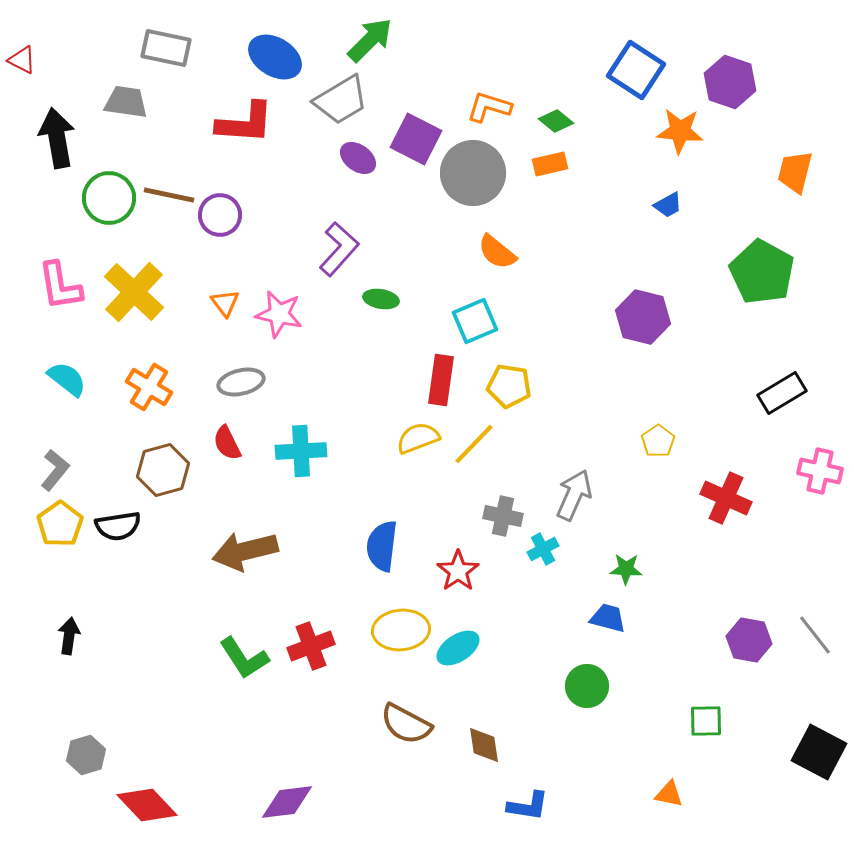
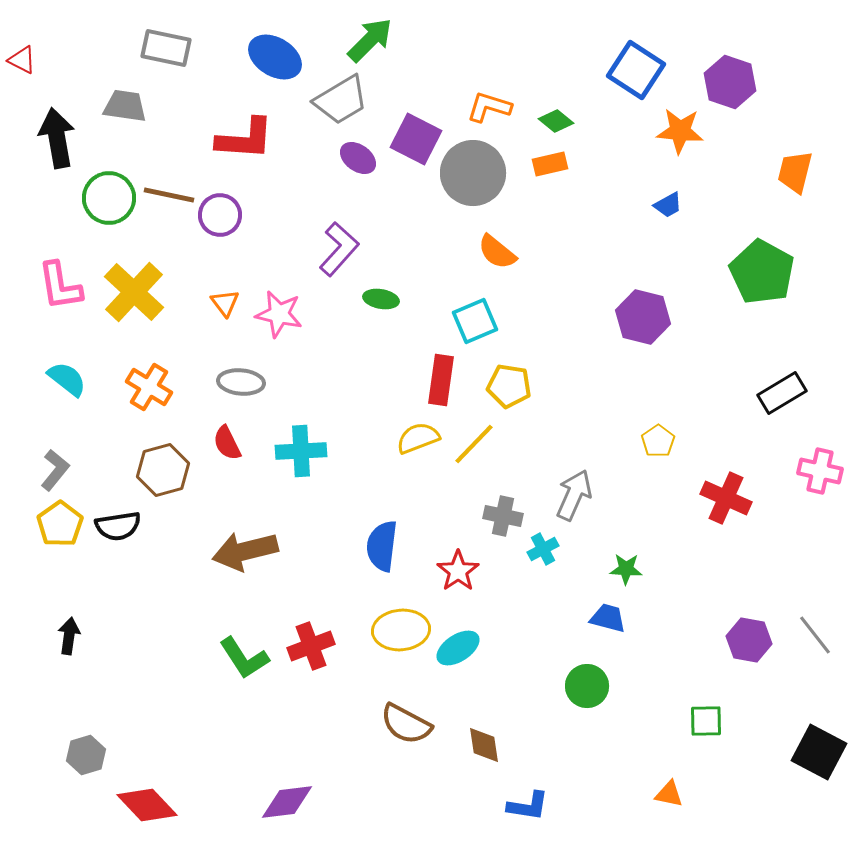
gray trapezoid at (126, 102): moved 1 px left, 4 px down
red L-shape at (245, 123): moved 16 px down
gray ellipse at (241, 382): rotated 18 degrees clockwise
